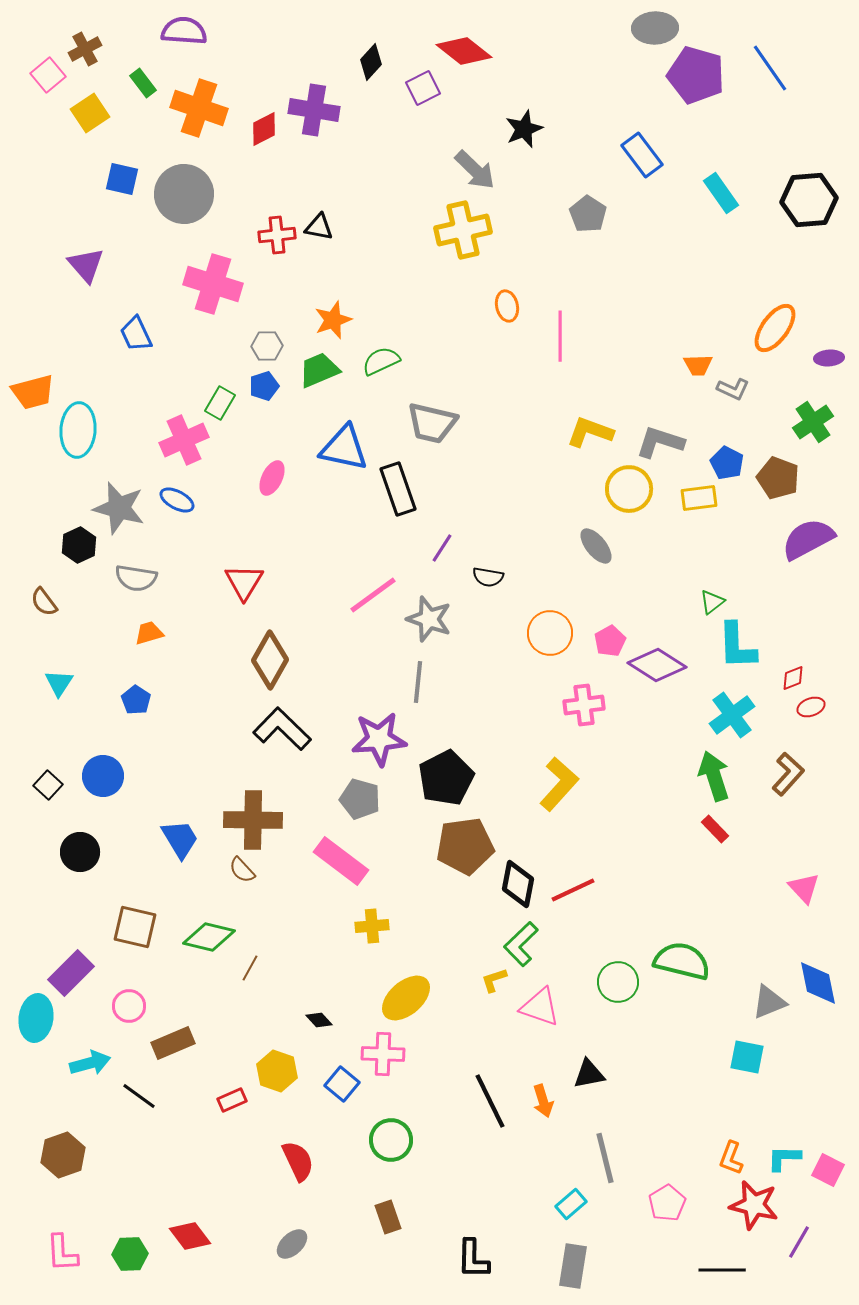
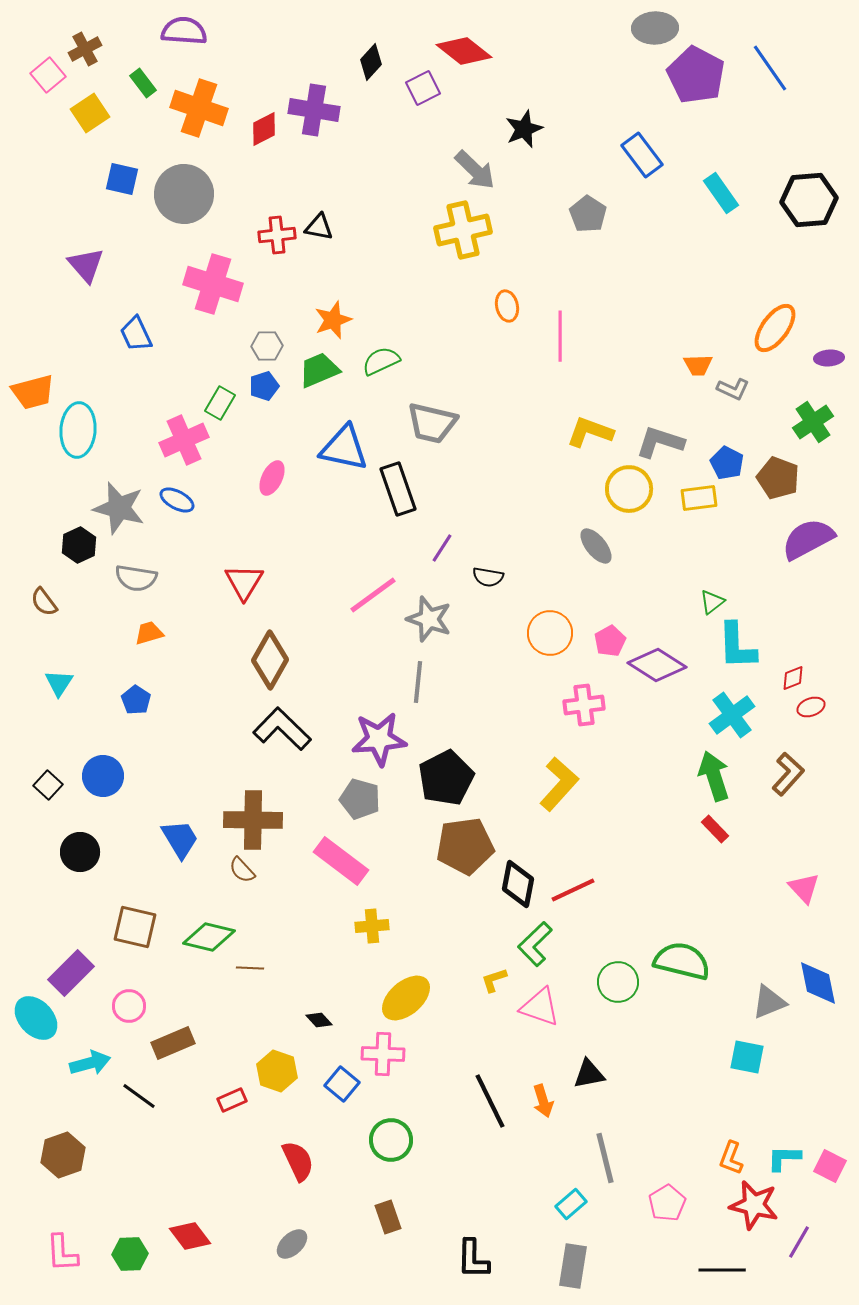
purple pentagon at (696, 75): rotated 12 degrees clockwise
green L-shape at (521, 944): moved 14 px right
brown line at (250, 968): rotated 64 degrees clockwise
cyan ellipse at (36, 1018): rotated 51 degrees counterclockwise
pink square at (828, 1170): moved 2 px right, 4 px up
